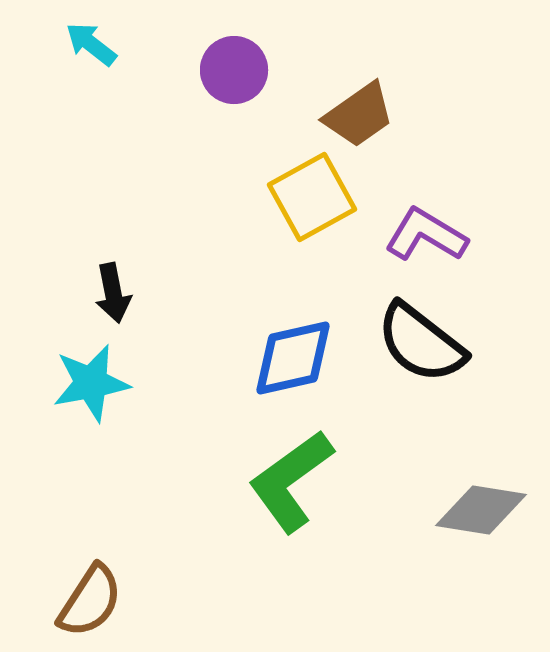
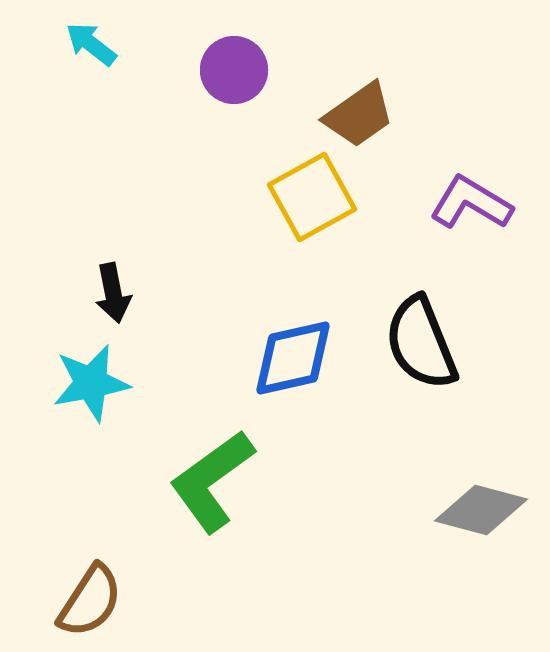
purple L-shape: moved 45 px right, 32 px up
black semicircle: rotated 30 degrees clockwise
green L-shape: moved 79 px left
gray diamond: rotated 6 degrees clockwise
